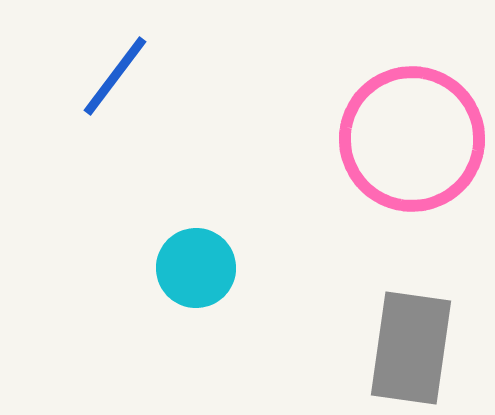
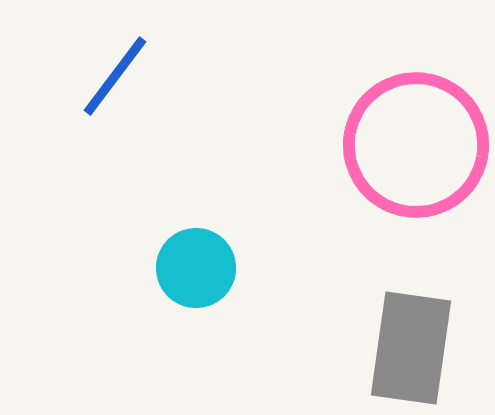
pink circle: moved 4 px right, 6 px down
